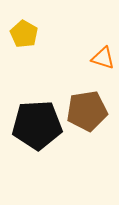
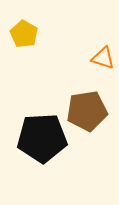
black pentagon: moved 5 px right, 13 px down
